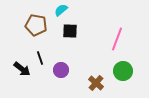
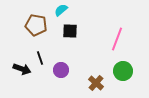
black arrow: rotated 18 degrees counterclockwise
